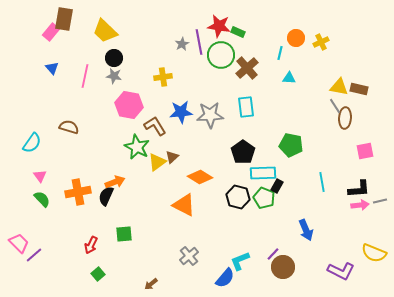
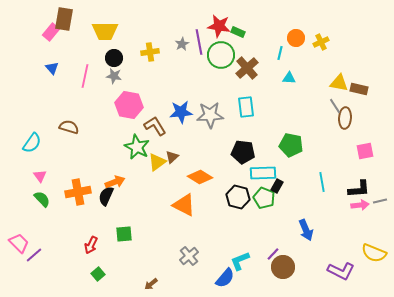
yellow trapezoid at (105, 31): rotated 44 degrees counterclockwise
yellow cross at (163, 77): moved 13 px left, 25 px up
yellow triangle at (339, 87): moved 4 px up
black pentagon at (243, 152): rotated 30 degrees counterclockwise
